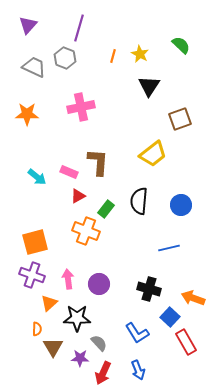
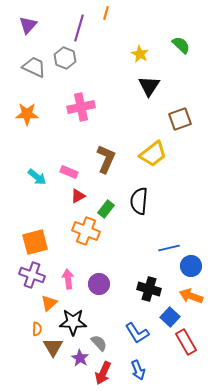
orange line: moved 7 px left, 43 px up
brown L-shape: moved 8 px right, 3 px up; rotated 20 degrees clockwise
blue circle: moved 10 px right, 61 px down
orange arrow: moved 2 px left, 2 px up
black star: moved 4 px left, 4 px down
purple star: rotated 30 degrees clockwise
